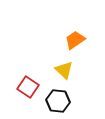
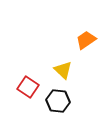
orange trapezoid: moved 11 px right
yellow triangle: moved 1 px left
